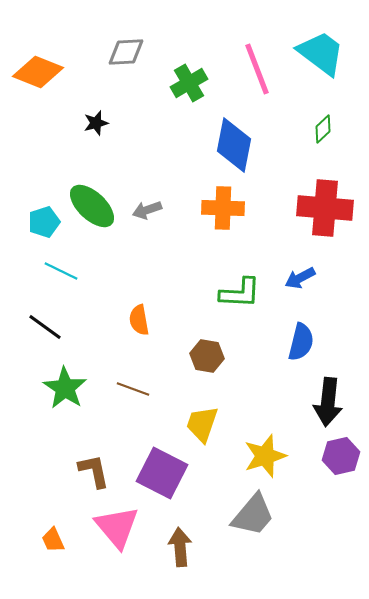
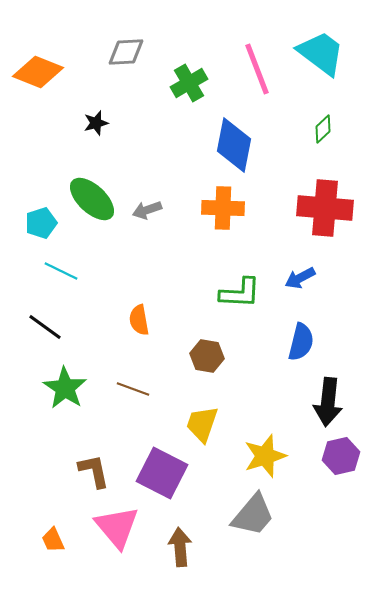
green ellipse: moved 7 px up
cyan pentagon: moved 3 px left, 1 px down
